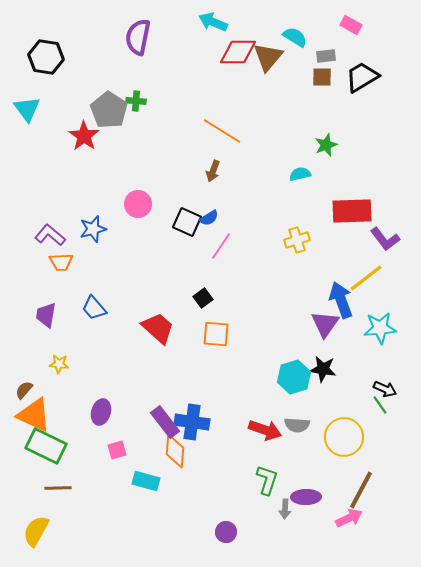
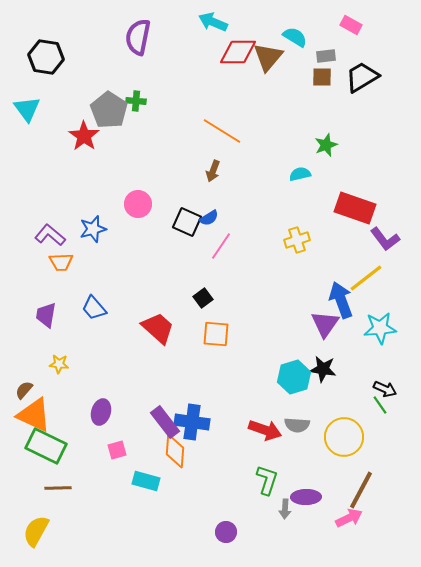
red rectangle at (352, 211): moved 3 px right, 3 px up; rotated 21 degrees clockwise
